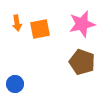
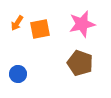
orange arrow: rotated 42 degrees clockwise
brown pentagon: moved 2 px left, 1 px down
blue circle: moved 3 px right, 10 px up
